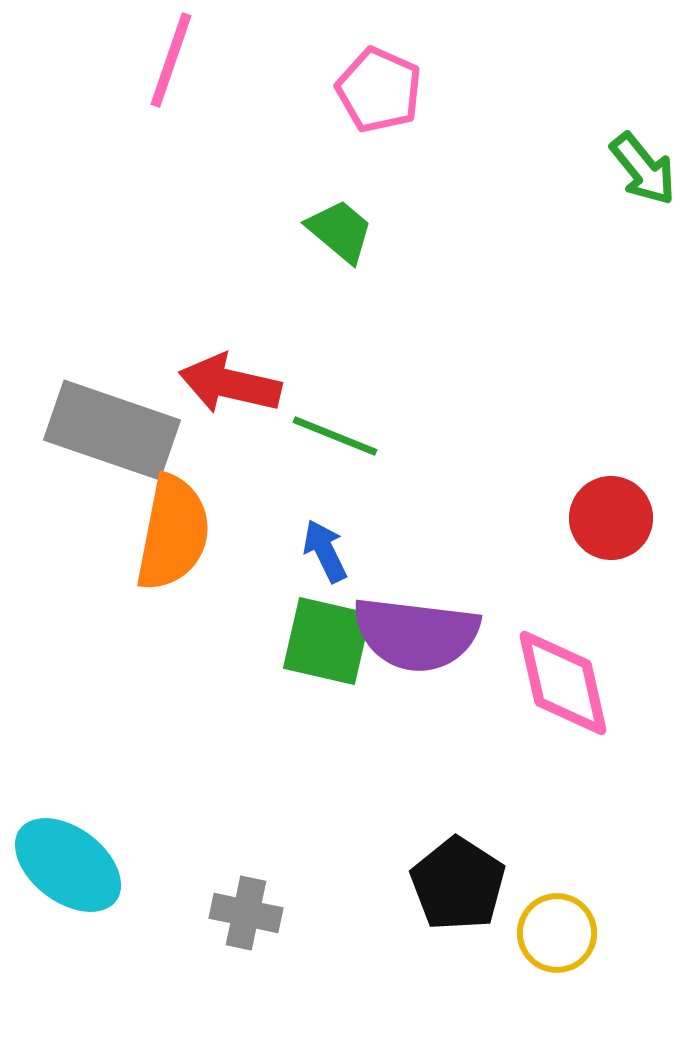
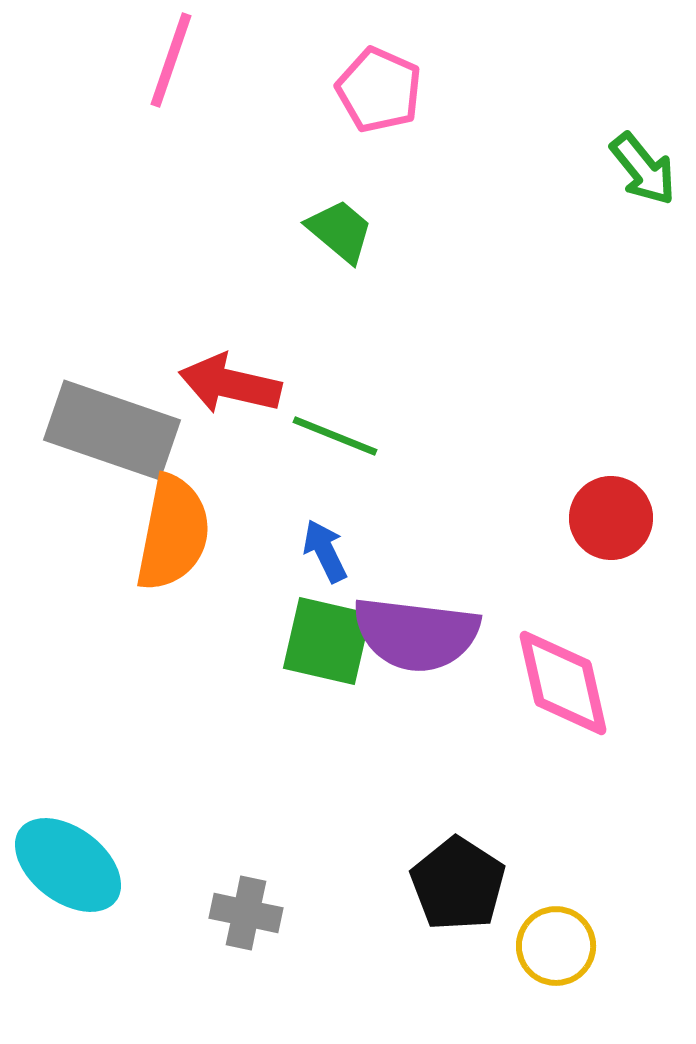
yellow circle: moved 1 px left, 13 px down
